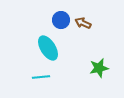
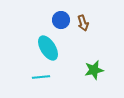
brown arrow: rotated 133 degrees counterclockwise
green star: moved 5 px left, 2 px down
